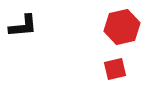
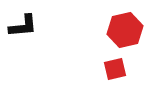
red hexagon: moved 3 px right, 3 px down
